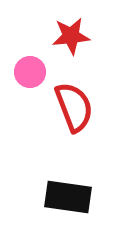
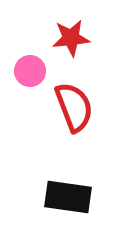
red star: moved 2 px down
pink circle: moved 1 px up
